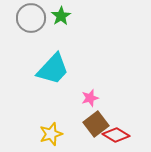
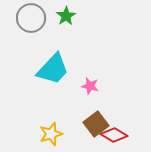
green star: moved 5 px right
pink star: moved 12 px up; rotated 30 degrees clockwise
red diamond: moved 2 px left
